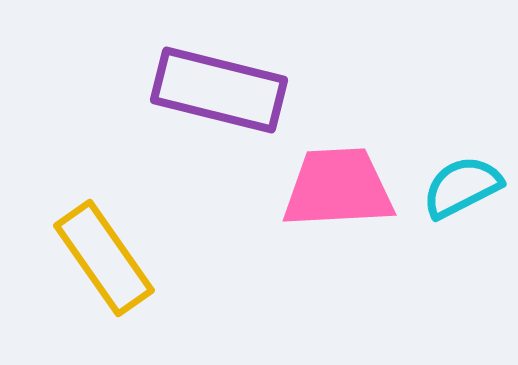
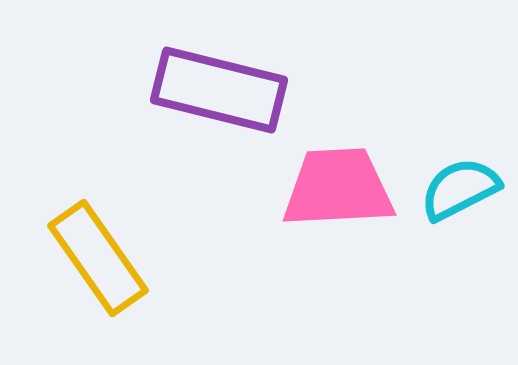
cyan semicircle: moved 2 px left, 2 px down
yellow rectangle: moved 6 px left
